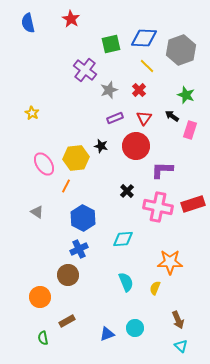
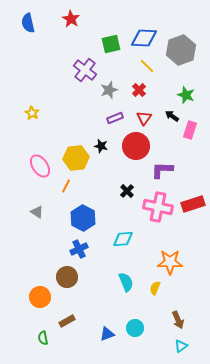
pink ellipse: moved 4 px left, 2 px down
brown circle: moved 1 px left, 2 px down
cyan triangle: rotated 40 degrees clockwise
